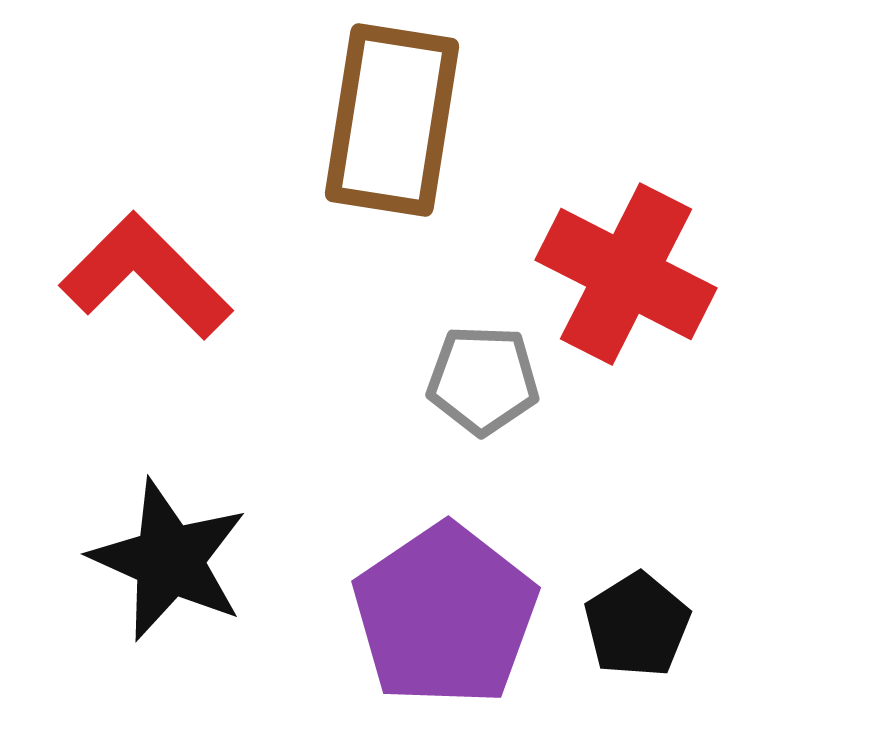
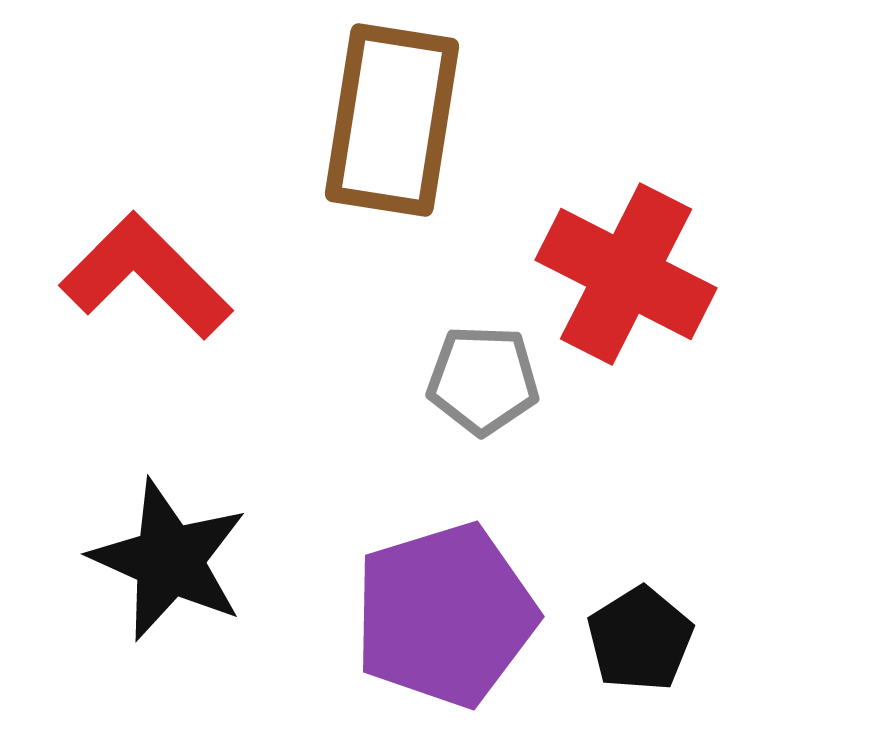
purple pentagon: rotated 17 degrees clockwise
black pentagon: moved 3 px right, 14 px down
